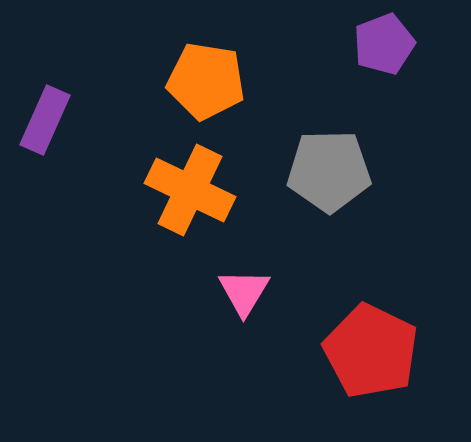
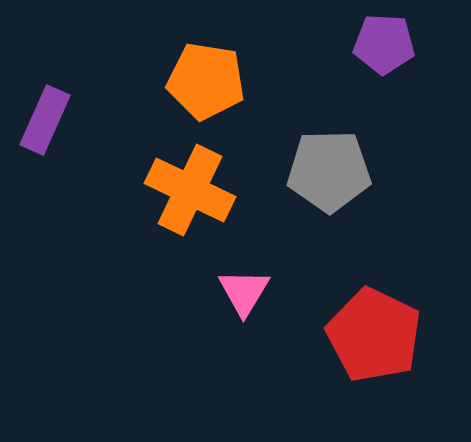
purple pentagon: rotated 24 degrees clockwise
red pentagon: moved 3 px right, 16 px up
